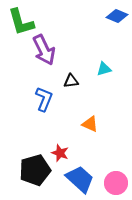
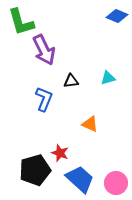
cyan triangle: moved 4 px right, 9 px down
